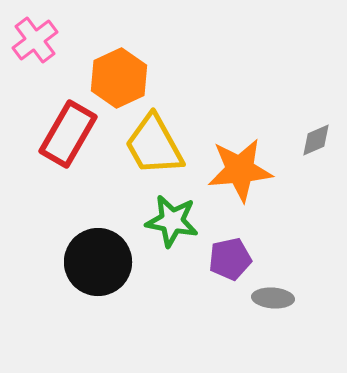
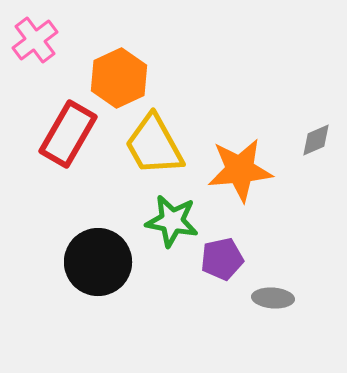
purple pentagon: moved 8 px left
